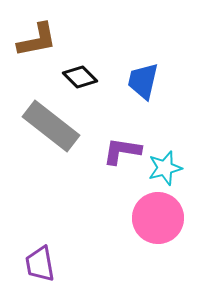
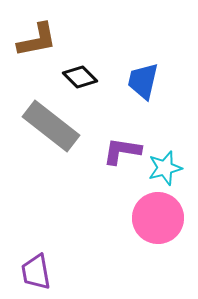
purple trapezoid: moved 4 px left, 8 px down
